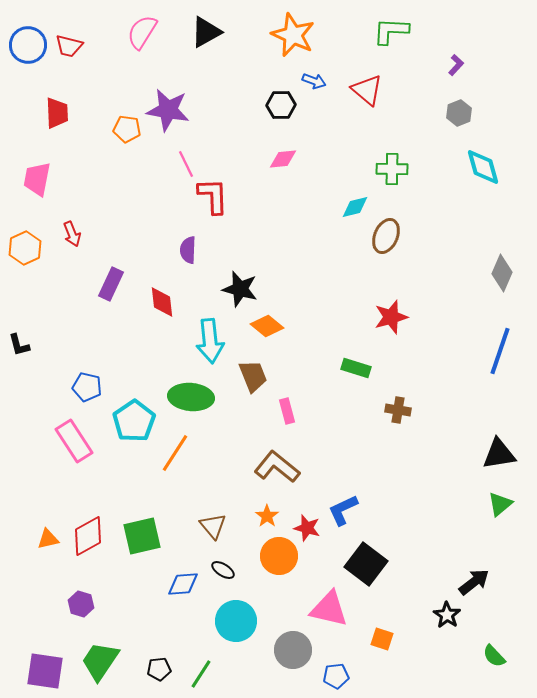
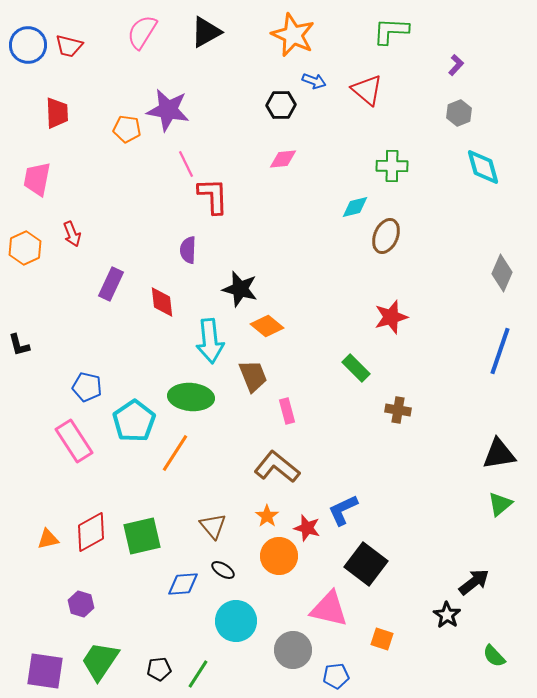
green cross at (392, 169): moved 3 px up
green rectangle at (356, 368): rotated 28 degrees clockwise
red diamond at (88, 536): moved 3 px right, 4 px up
green line at (201, 674): moved 3 px left
